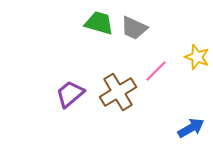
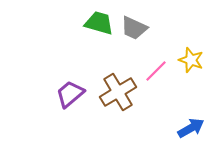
yellow star: moved 6 px left, 3 px down
